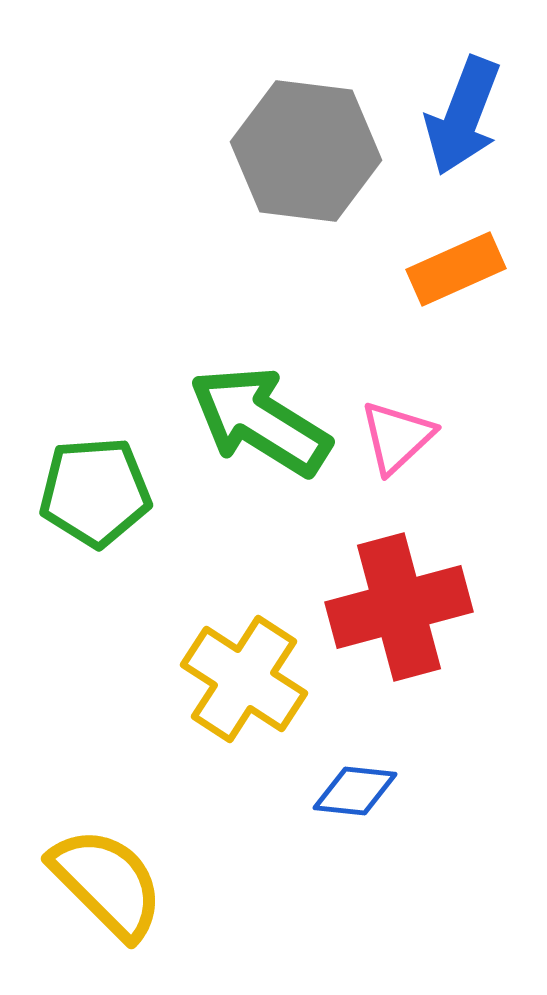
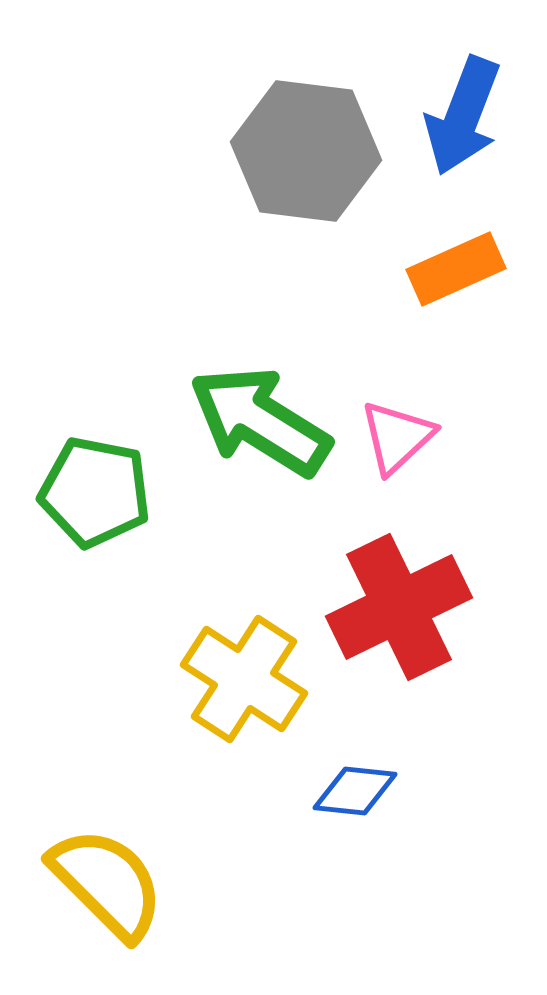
green pentagon: rotated 15 degrees clockwise
red cross: rotated 11 degrees counterclockwise
